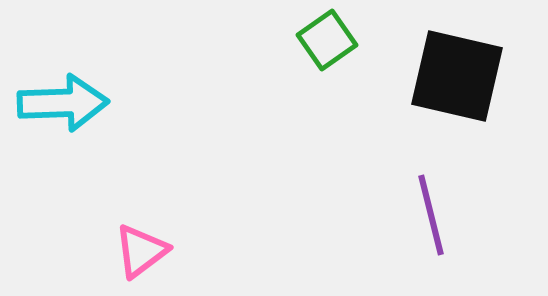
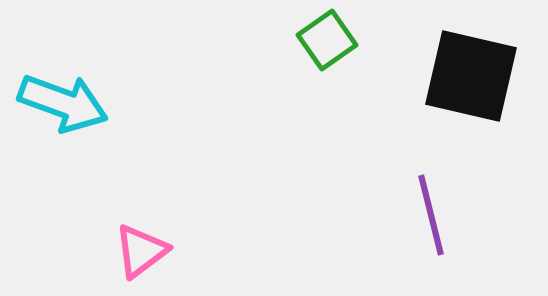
black square: moved 14 px right
cyan arrow: rotated 22 degrees clockwise
